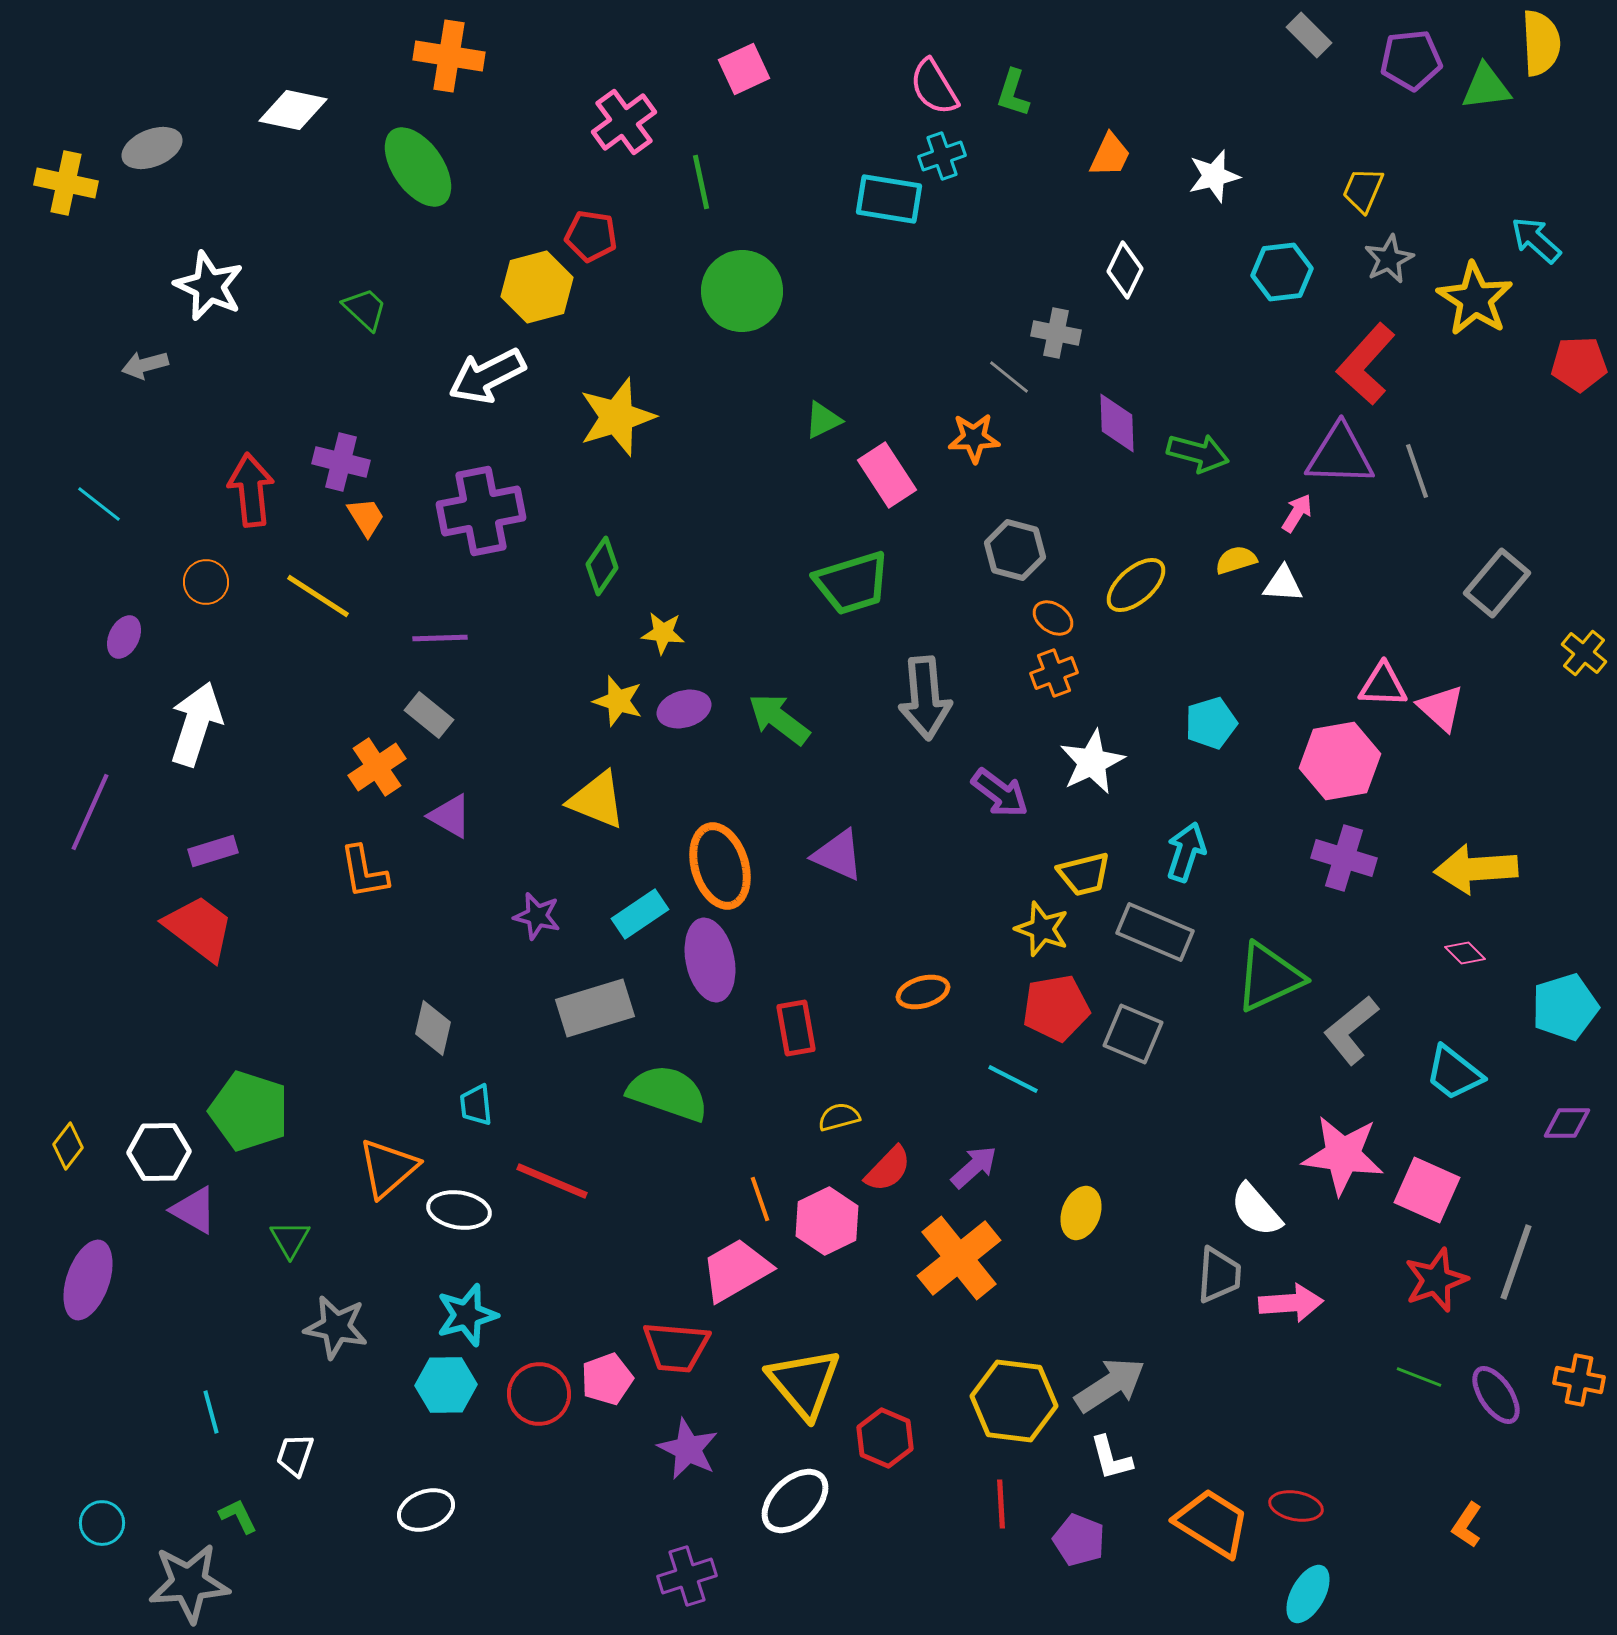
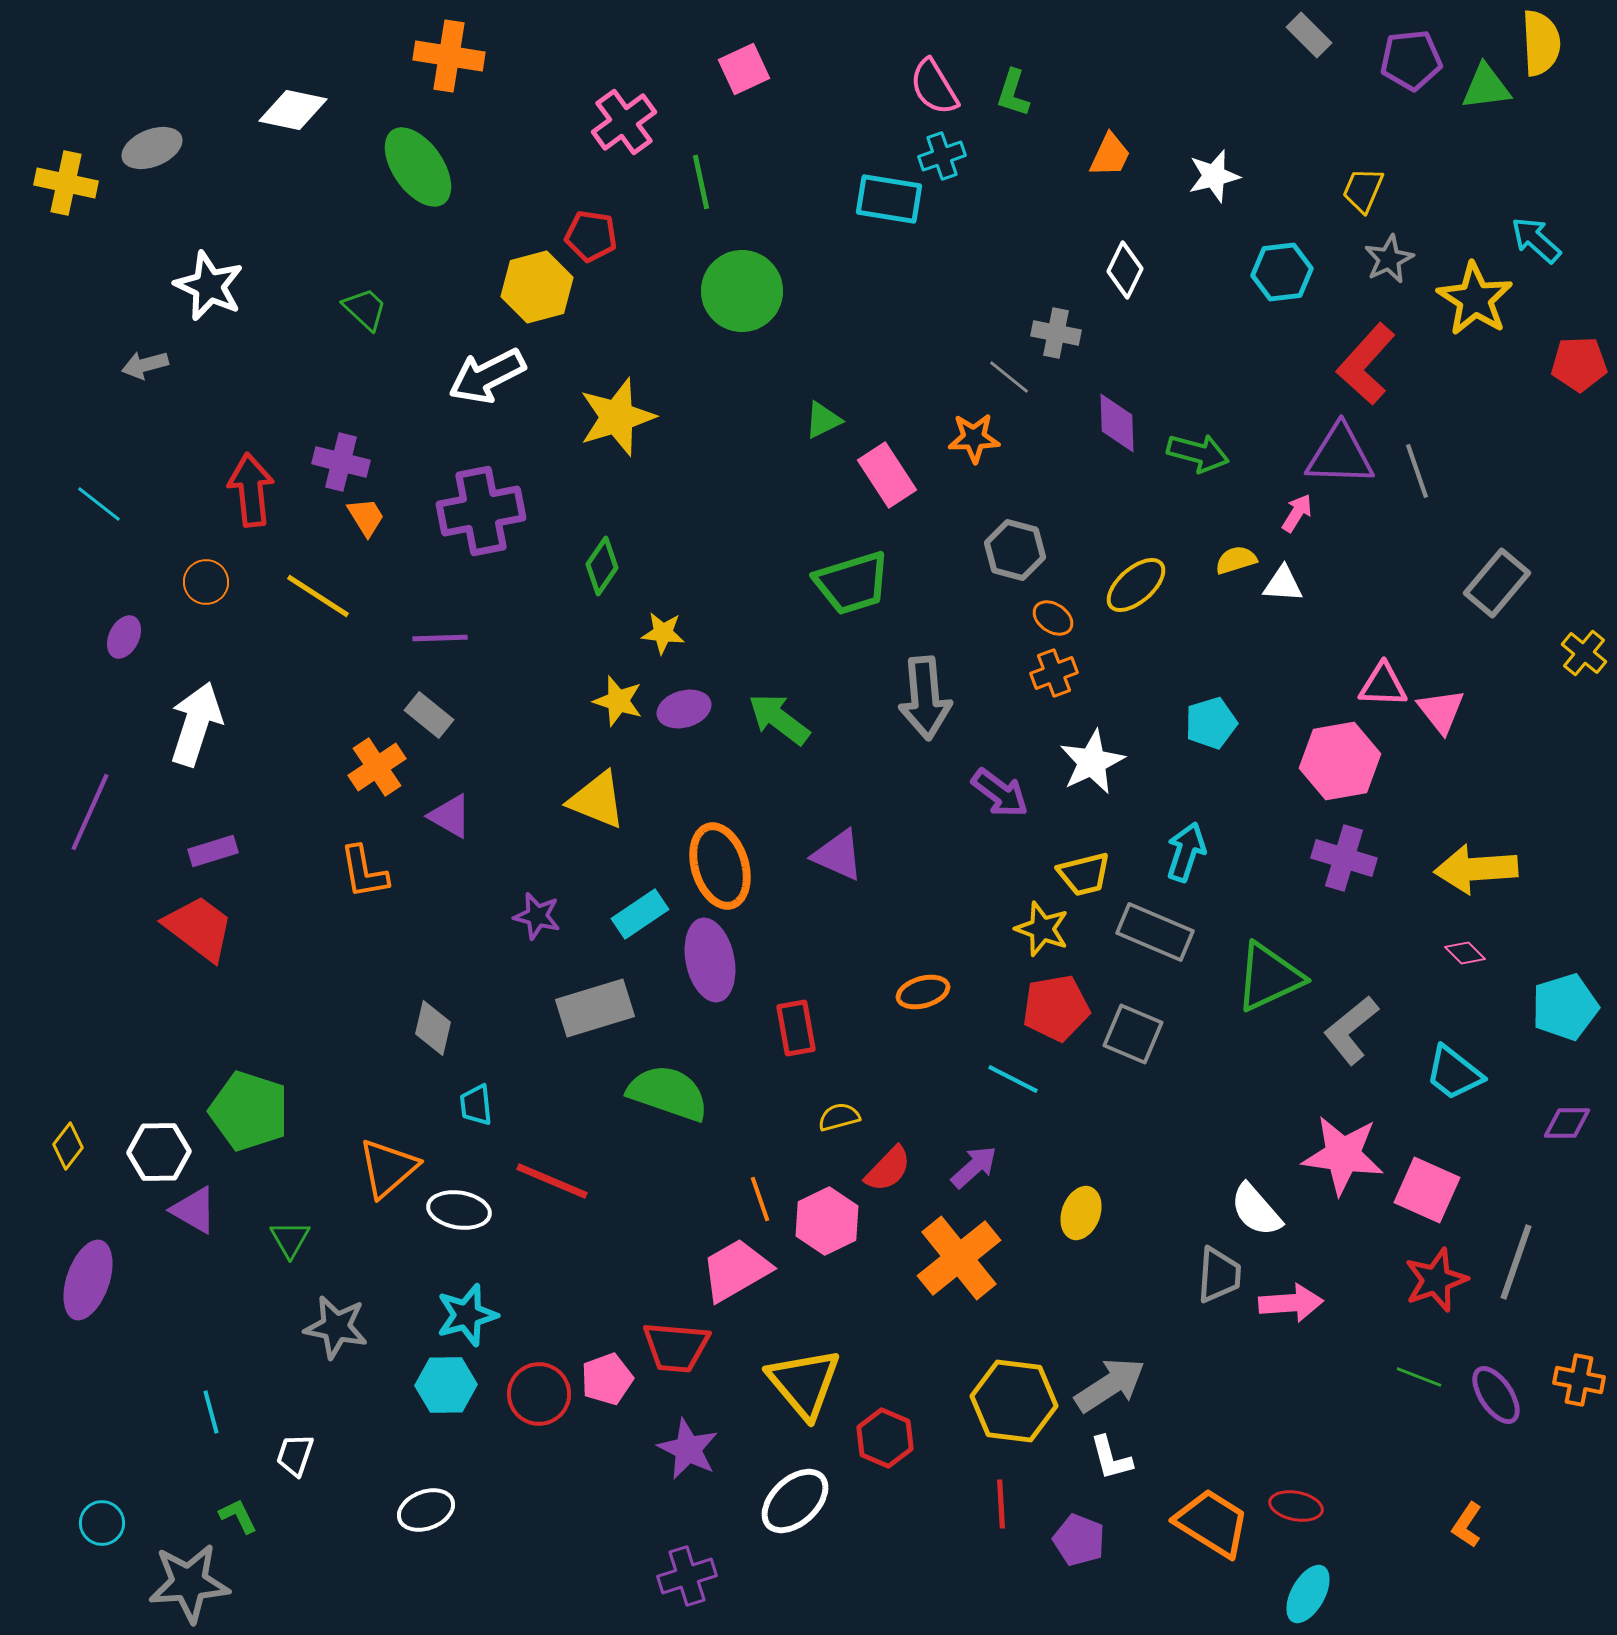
pink triangle at (1441, 708): moved 3 px down; rotated 10 degrees clockwise
